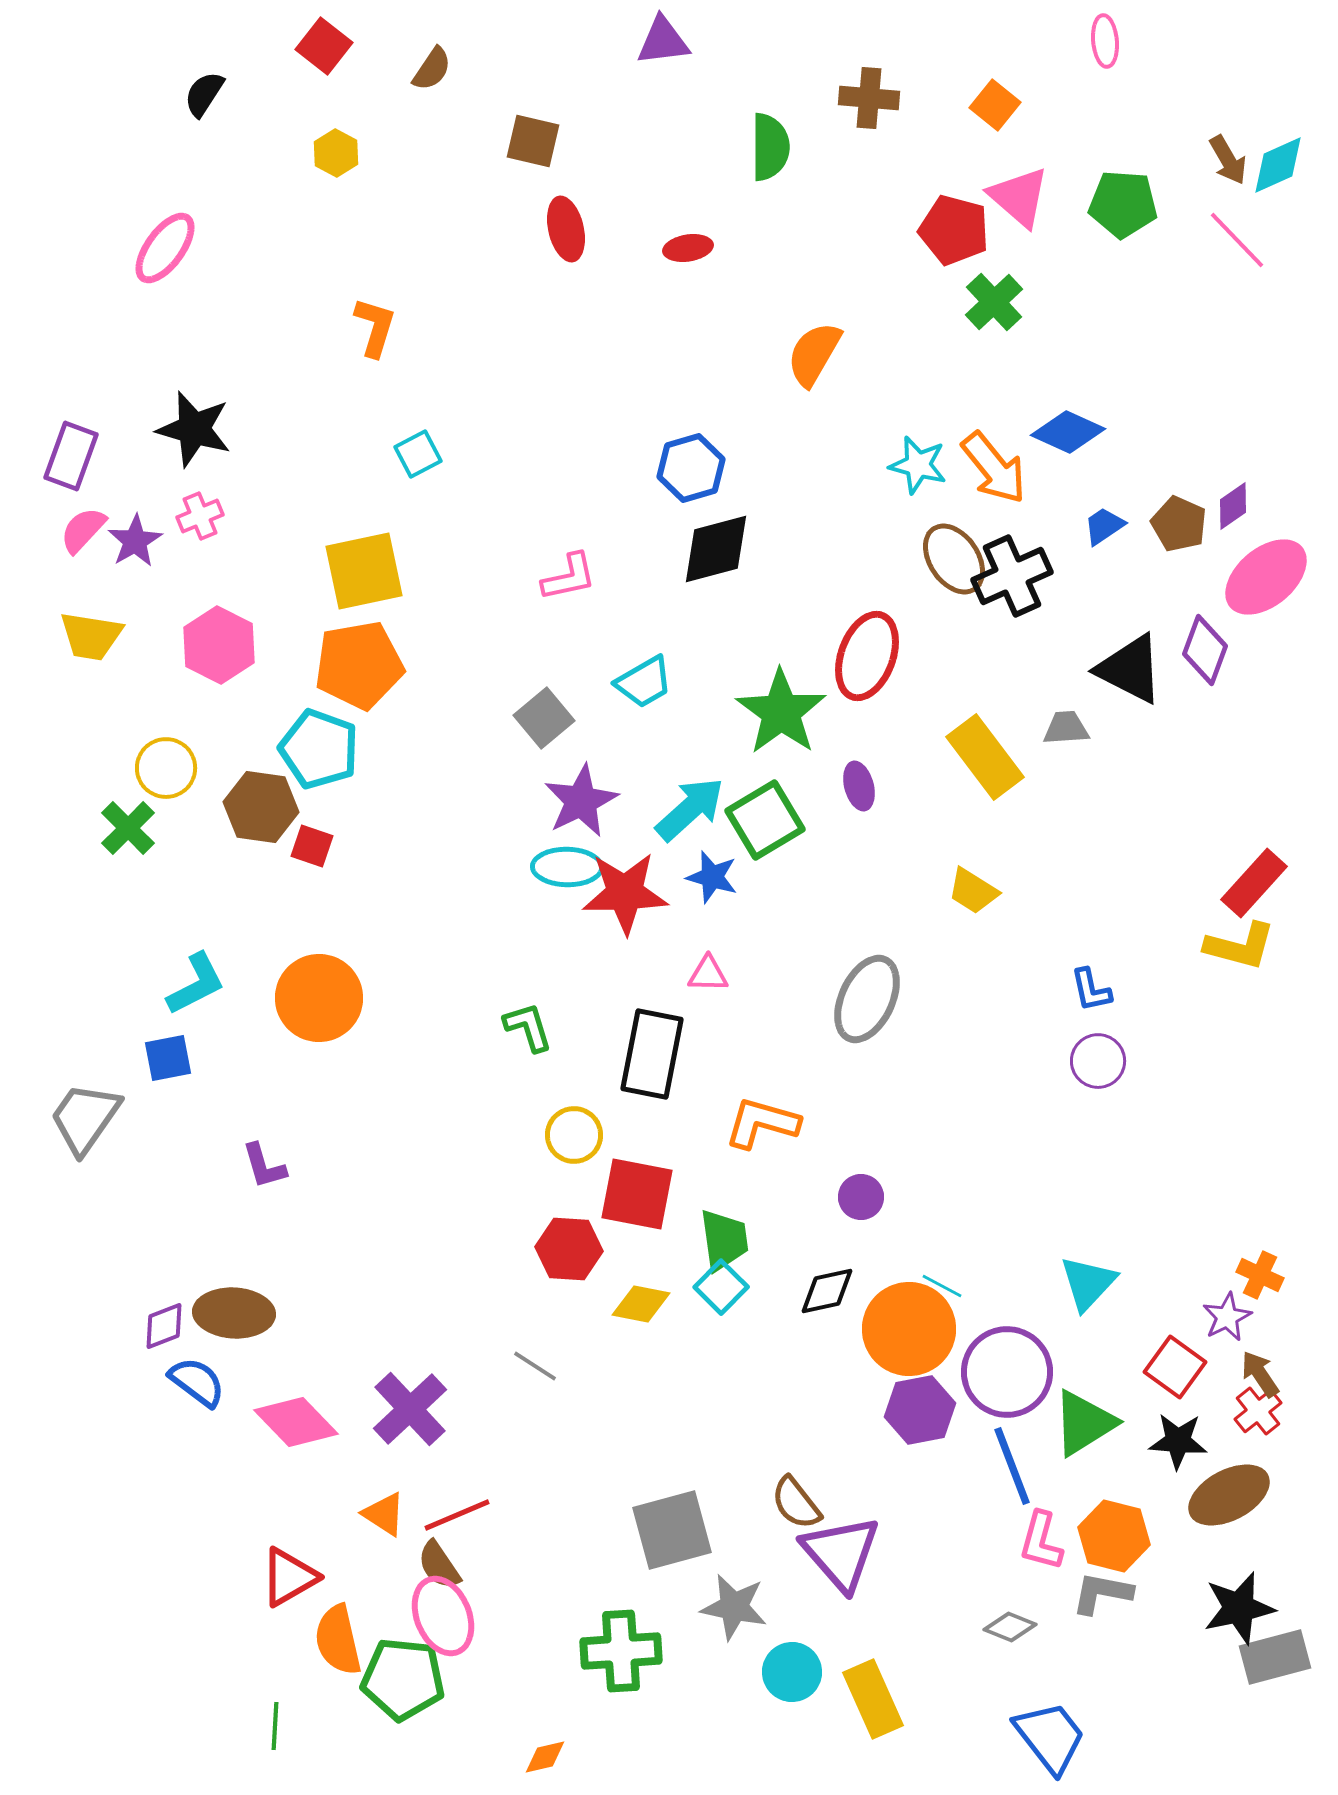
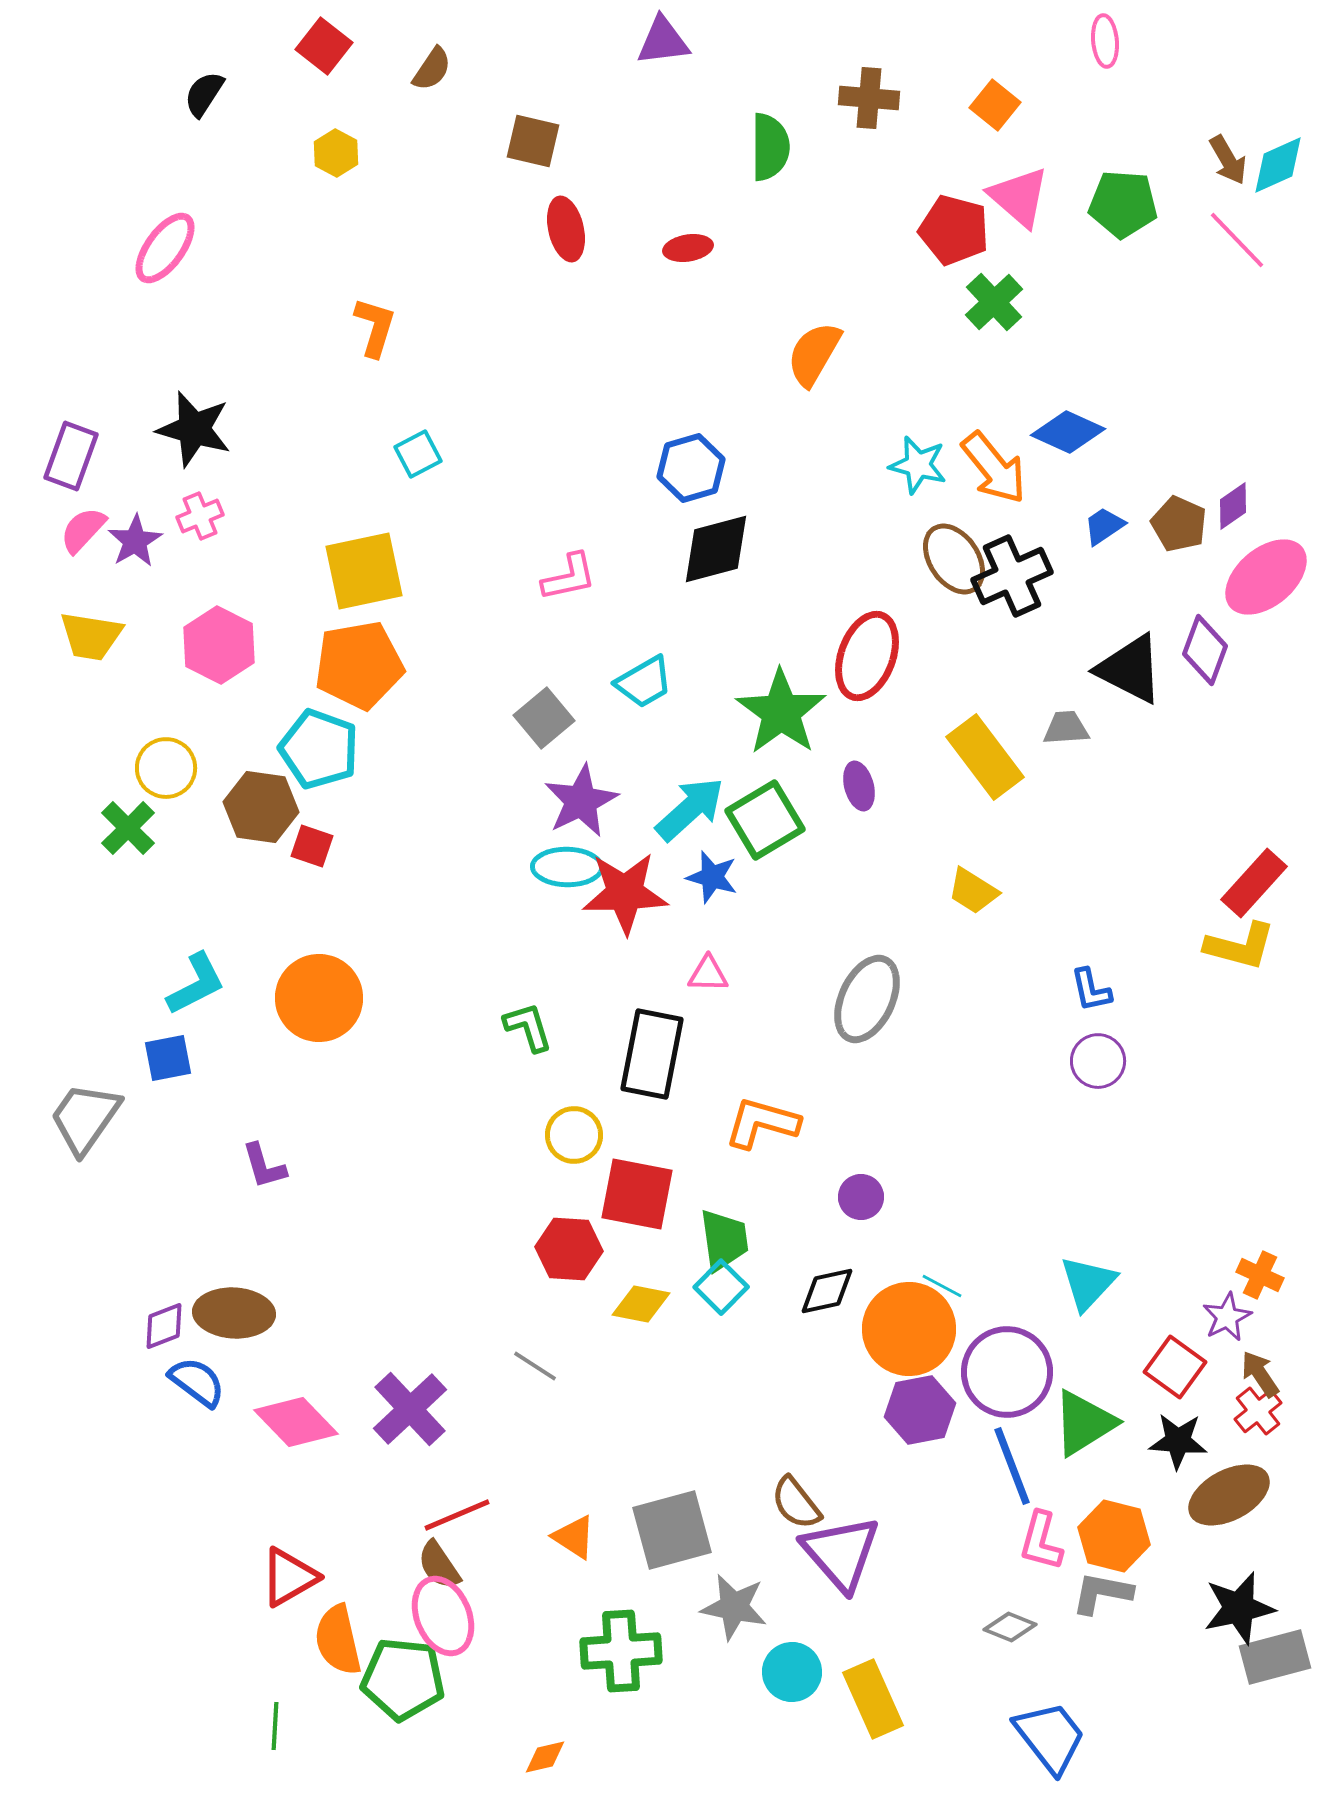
orange triangle at (384, 1514): moved 190 px right, 23 px down
